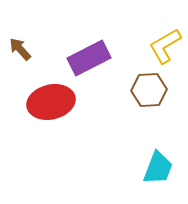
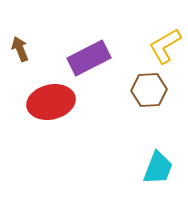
brown arrow: rotated 20 degrees clockwise
